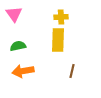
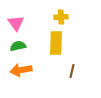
pink triangle: moved 2 px right, 9 px down
yellow rectangle: moved 2 px left, 3 px down
orange arrow: moved 2 px left, 1 px up
